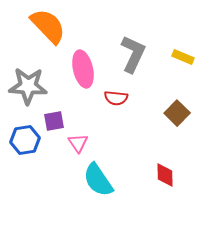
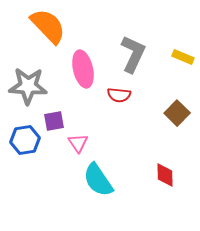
red semicircle: moved 3 px right, 3 px up
